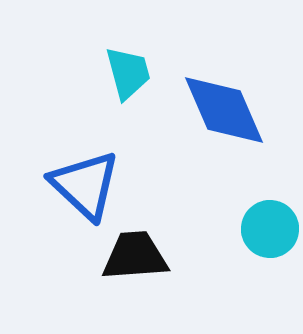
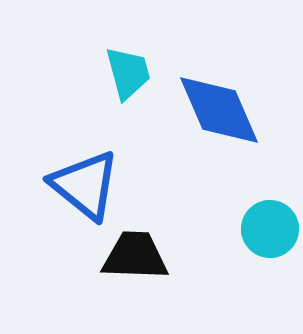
blue diamond: moved 5 px left
blue triangle: rotated 4 degrees counterclockwise
black trapezoid: rotated 6 degrees clockwise
